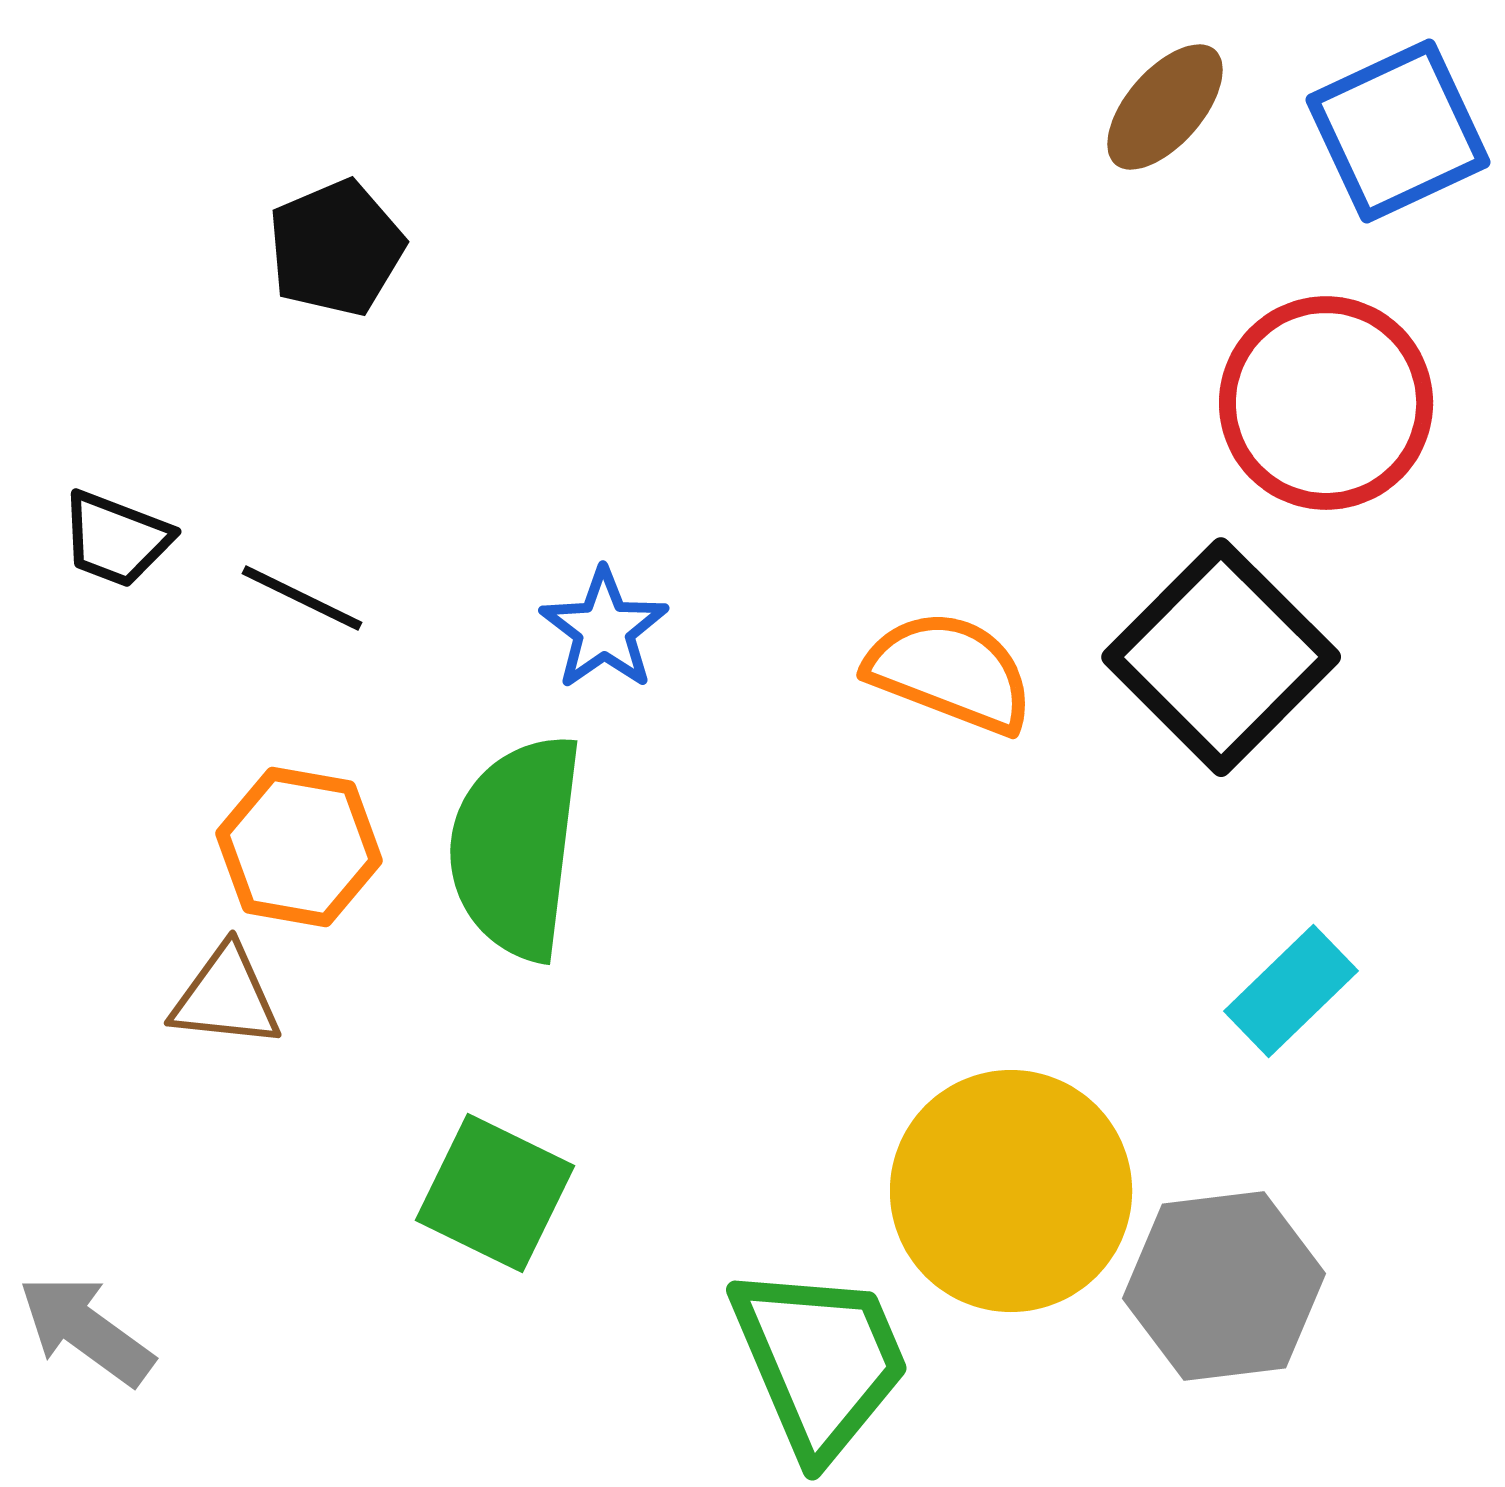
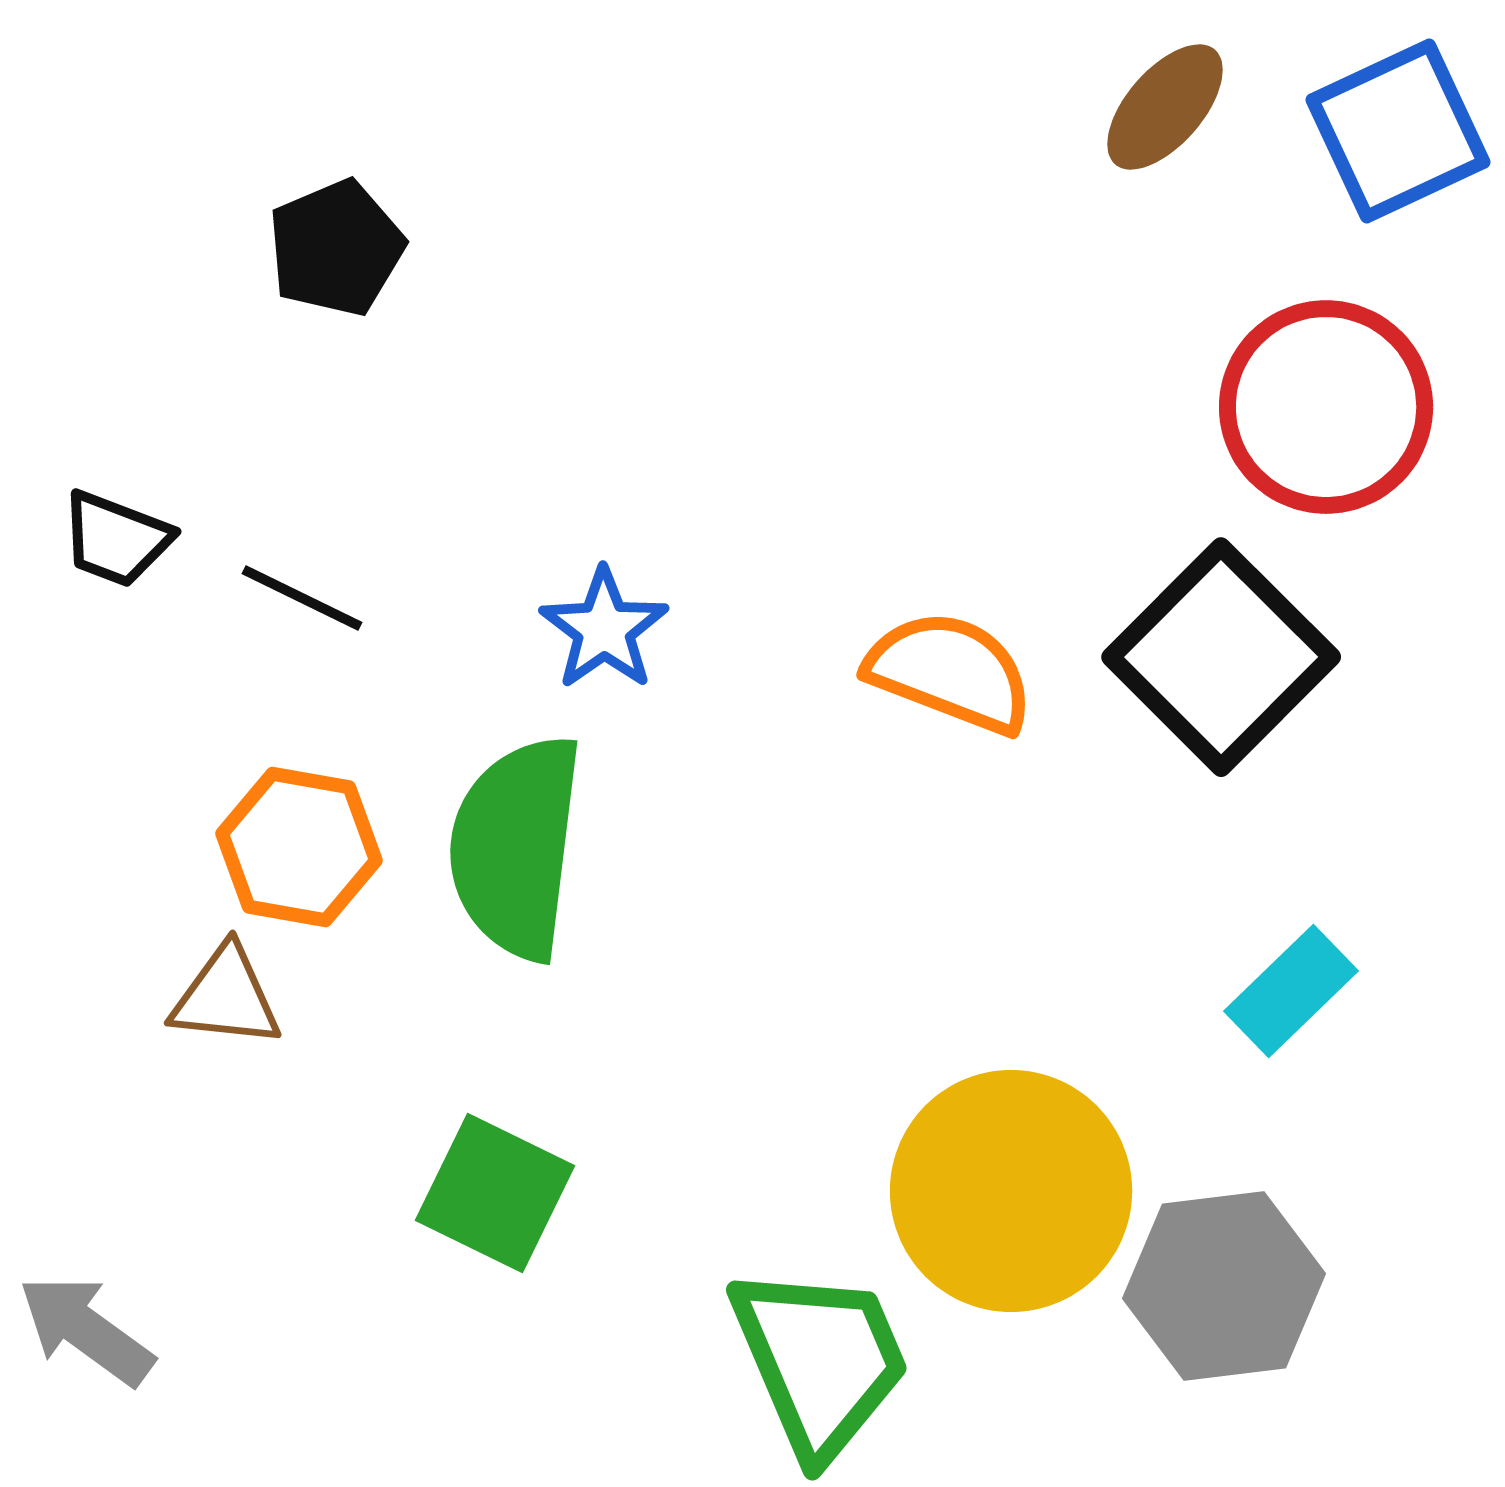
red circle: moved 4 px down
